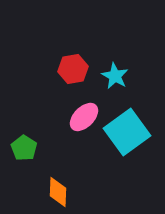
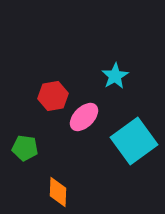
red hexagon: moved 20 px left, 27 px down
cyan star: rotated 12 degrees clockwise
cyan square: moved 7 px right, 9 px down
green pentagon: moved 1 px right; rotated 25 degrees counterclockwise
